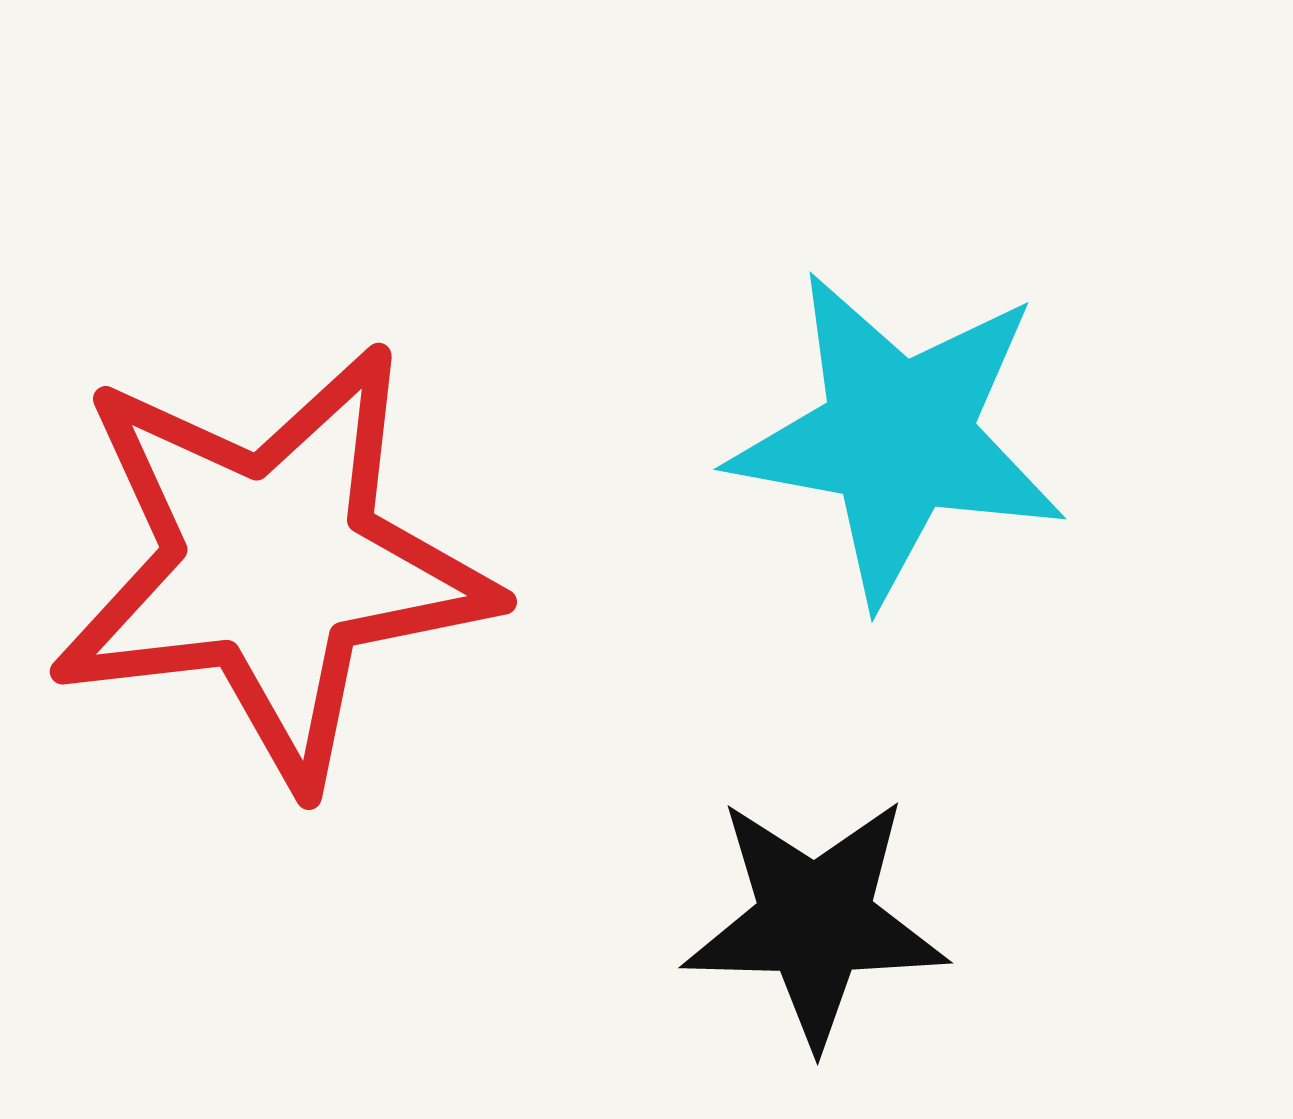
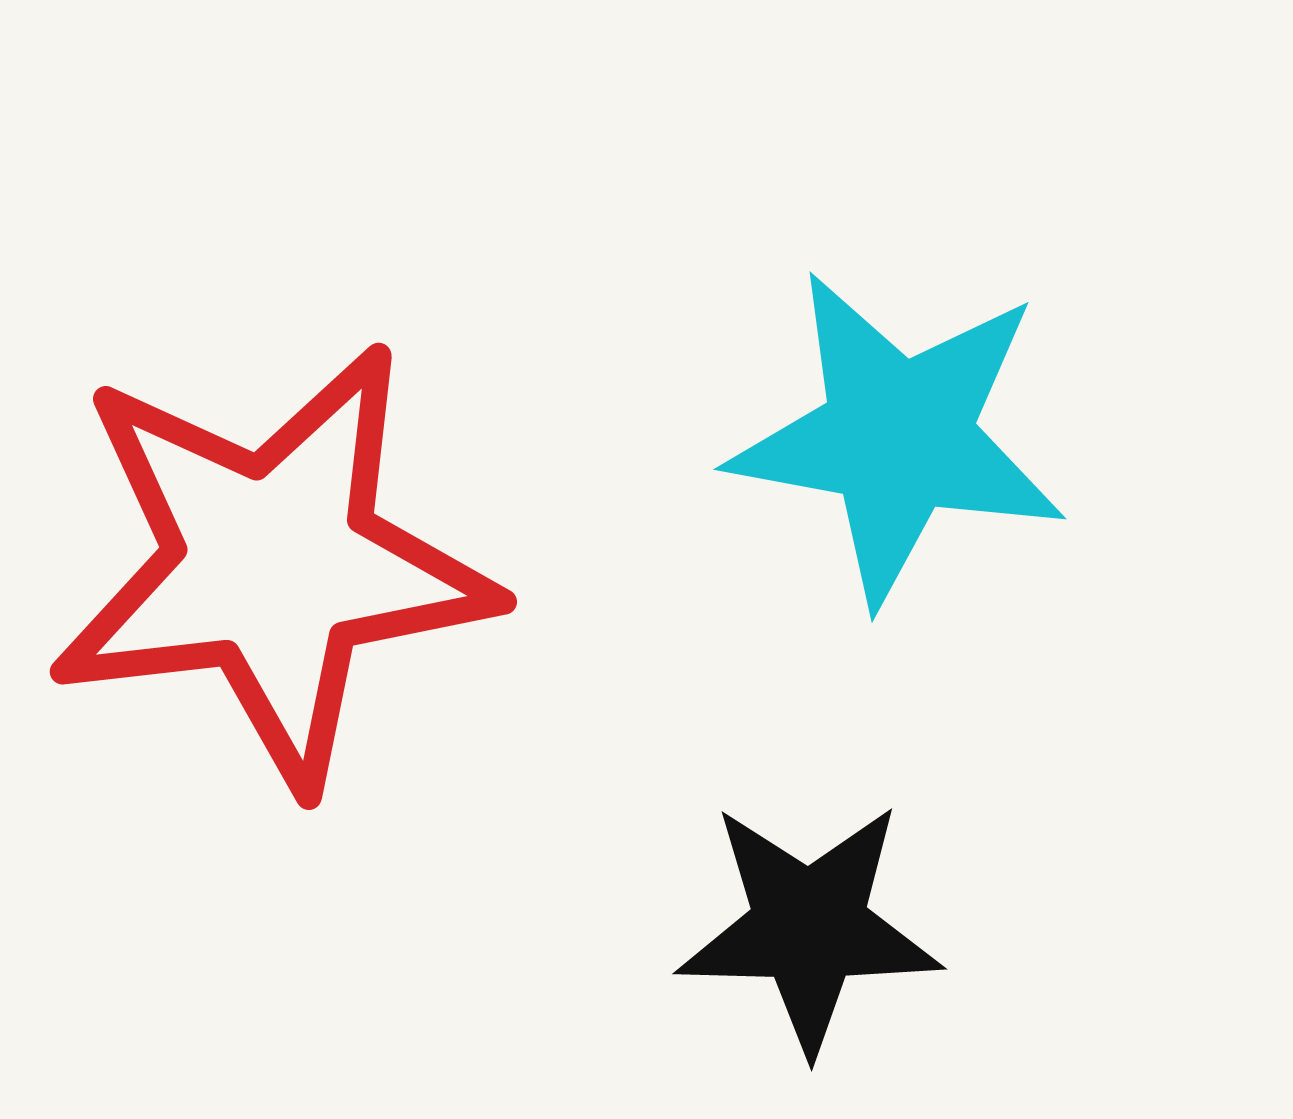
black star: moved 6 px left, 6 px down
